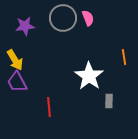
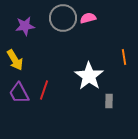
pink semicircle: rotated 84 degrees counterclockwise
purple trapezoid: moved 2 px right, 11 px down
red line: moved 5 px left, 17 px up; rotated 24 degrees clockwise
